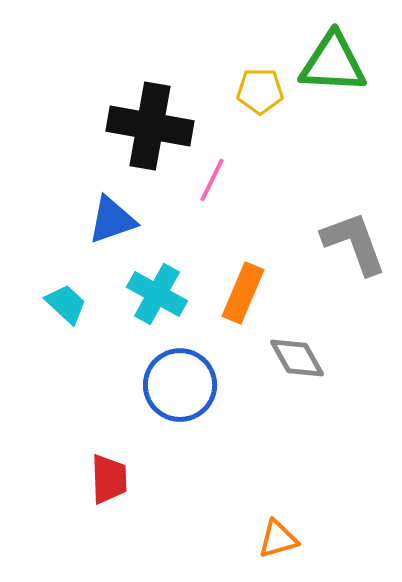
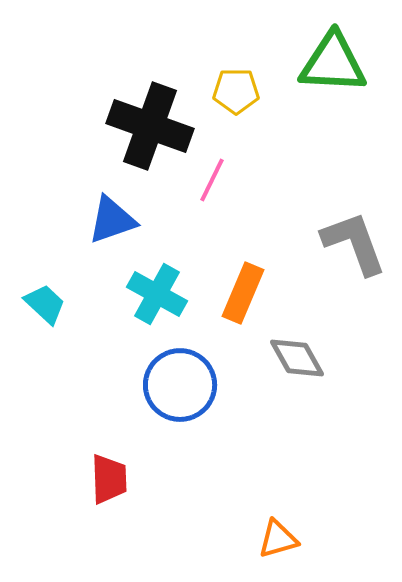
yellow pentagon: moved 24 px left
black cross: rotated 10 degrees clockwise
cyan trapezoid: moved 21 px left
